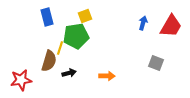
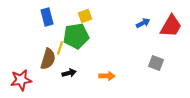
blue arrow: rotated 48 degrees clockwise
brown semicircle: moved 1 px left, 2 px up
